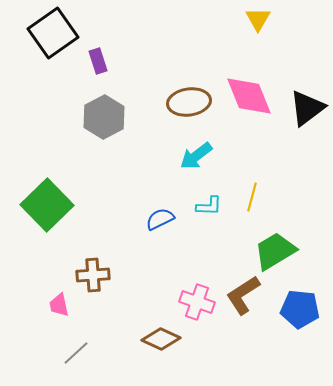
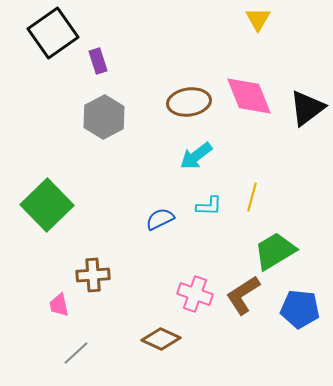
pink cross: moved 2 px left, 8 px up
